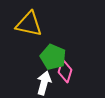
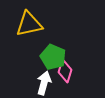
yellow triangle: rotated 24 degrees counterclockwise
